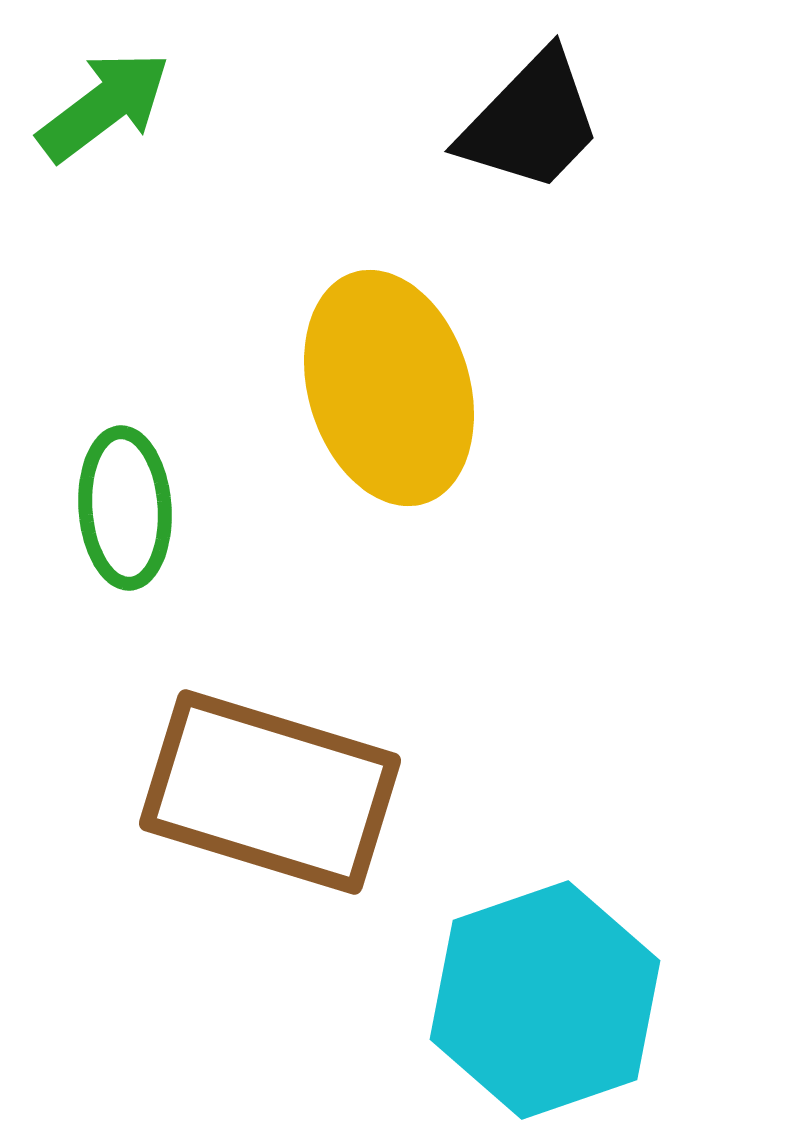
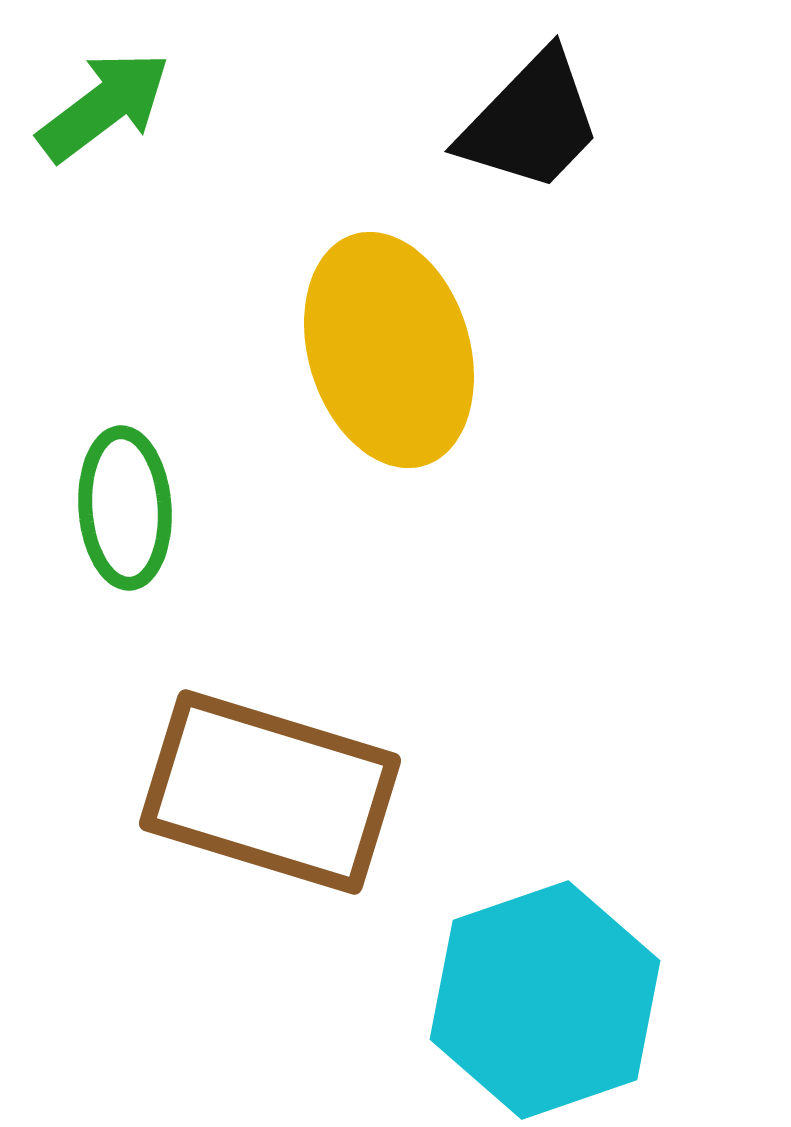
yellow ellipse: moved 38 px up
